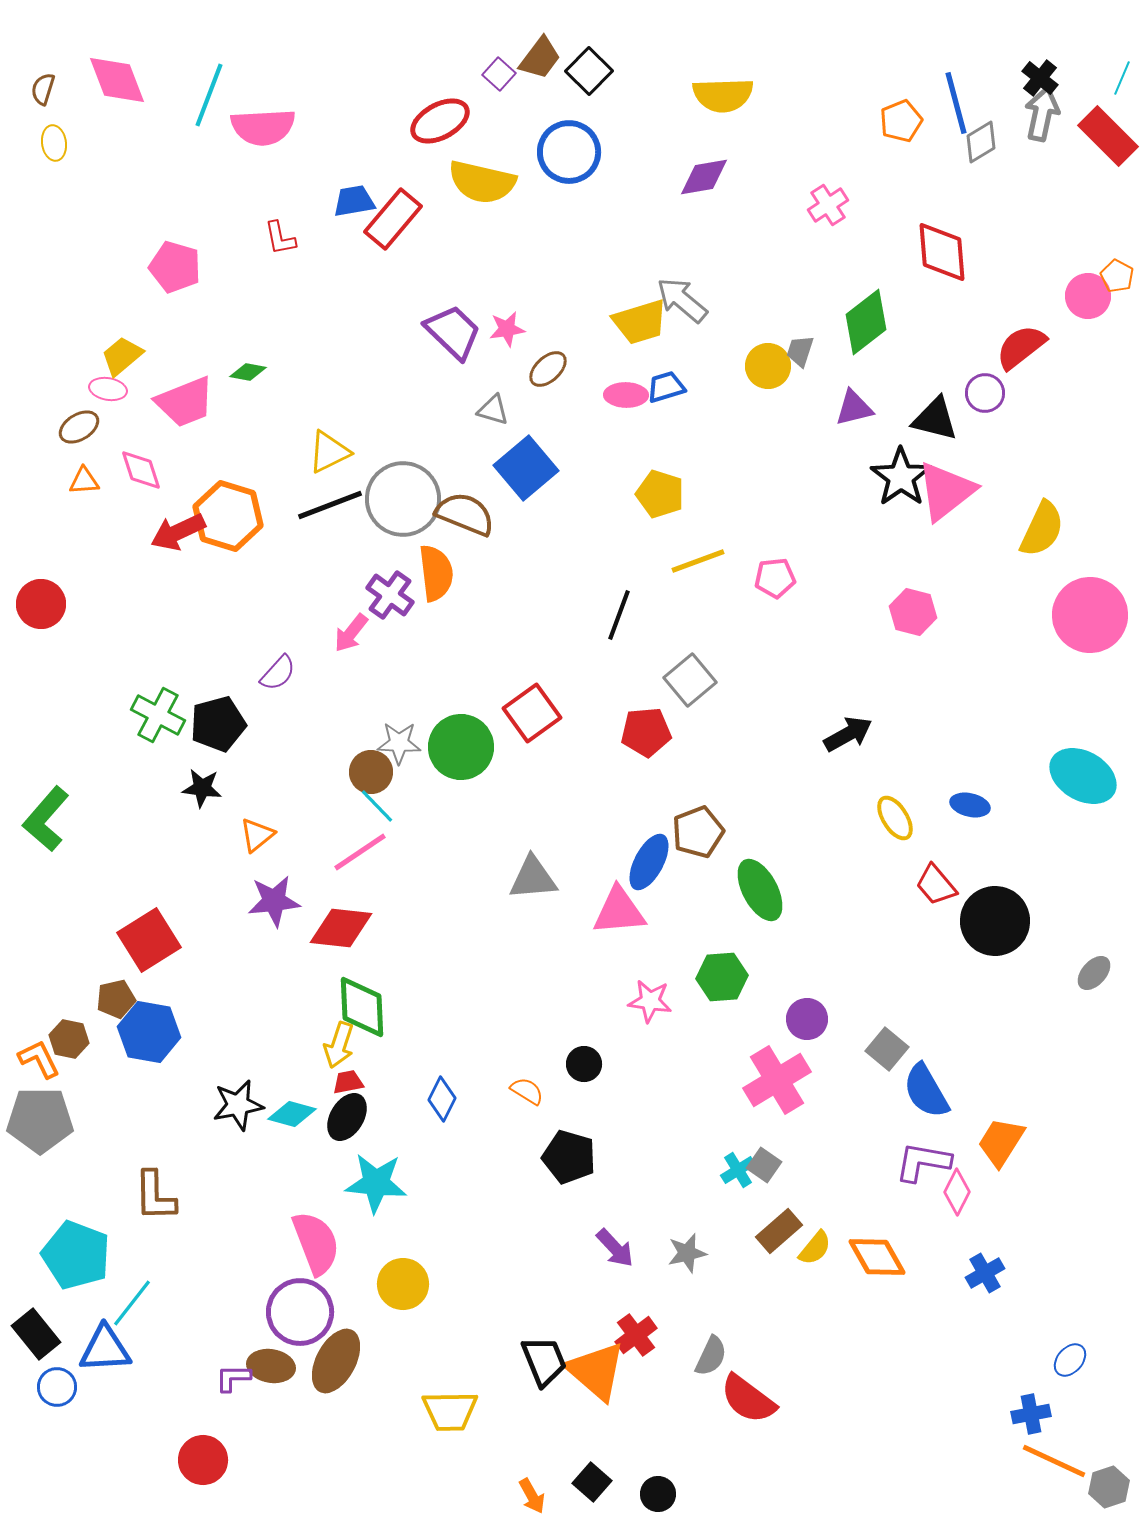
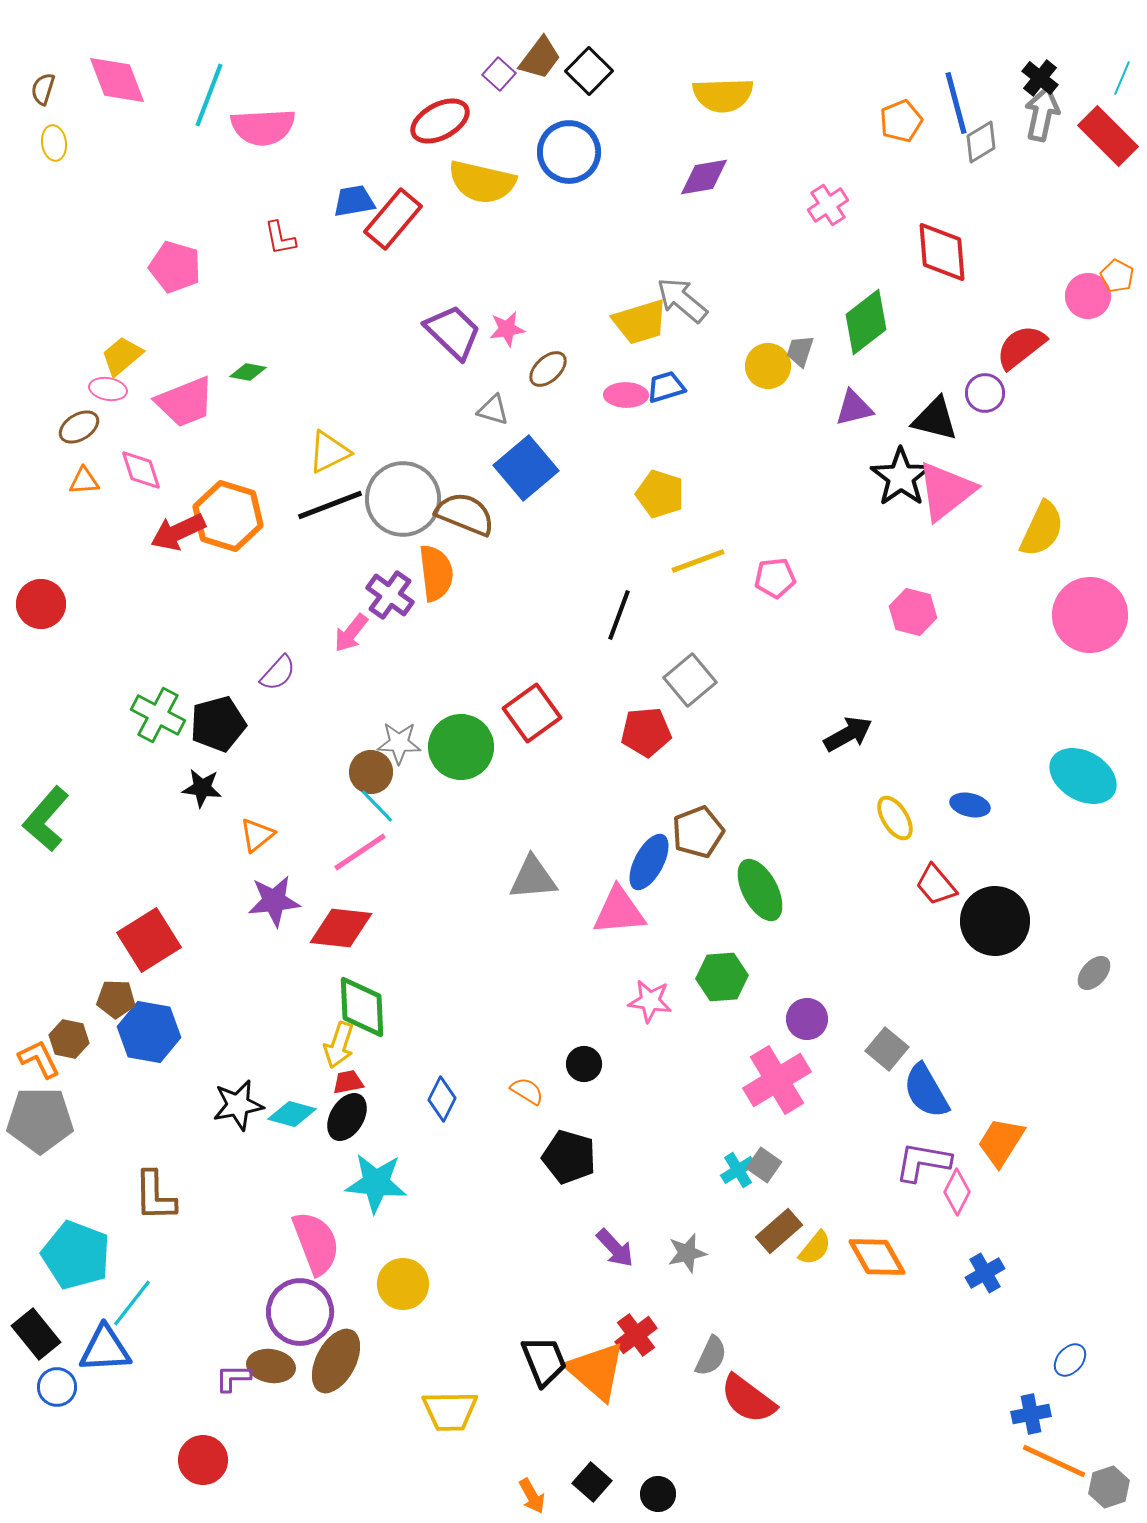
brown pentagon at (116, 999): rotated 15 degrees clockwise
